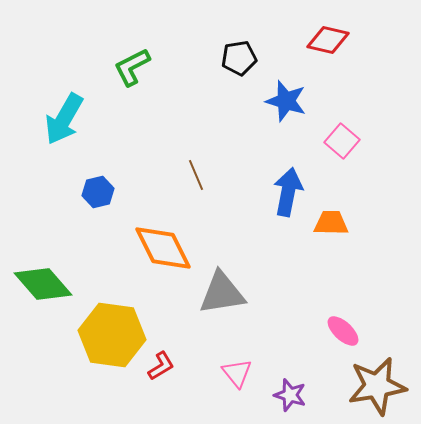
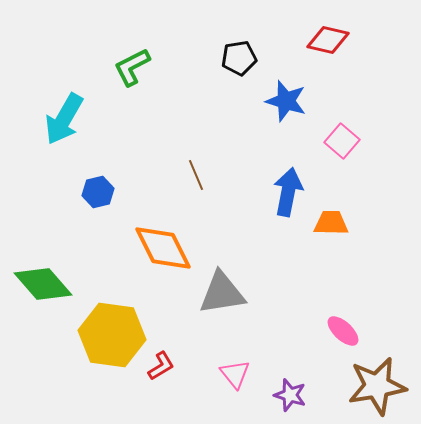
pink triangle: moved 2 px left, 1 px down
